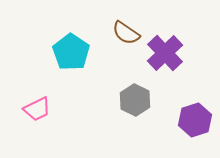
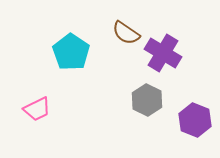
purple cross: moved 2 px left; rotated 15 degrees counterclockwise
gray hexagon: moved 12 px right
purple hexagon: rotated 20 degrees counterclockwise
